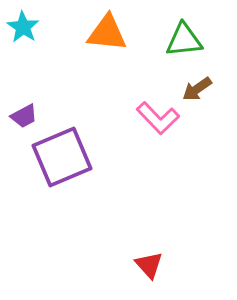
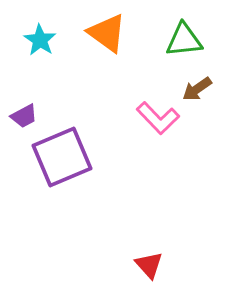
cyan star: moved 17 px right, 13 px down
orange triangle: rotated 30 degrees clockwise
